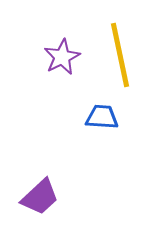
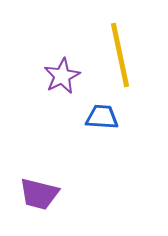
purple star: moved 19 px down
purple trapezoid: moved 1 px left, 3 px up; rotated 57 degrees clockwise
